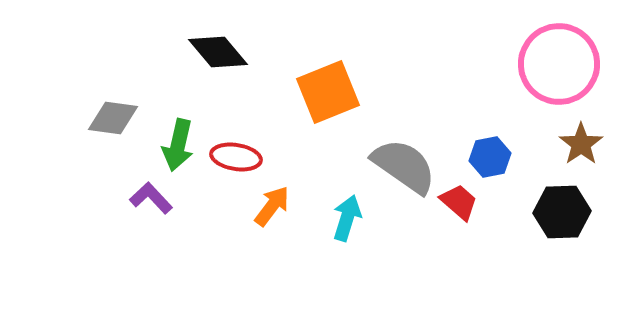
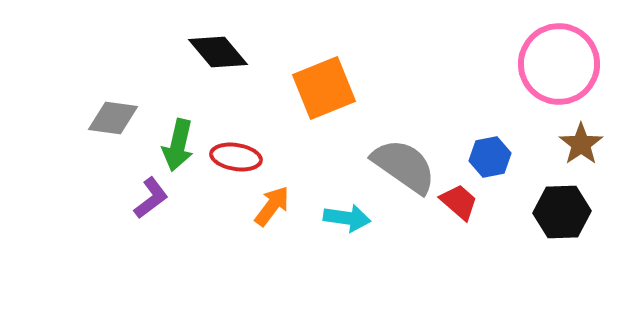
orange square: moved 4 px left, 4 px up
purple L-shape: rotated 96 degrees clockwise
cyan arrow: rotated 81 degrees clockwise
